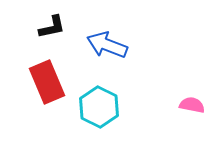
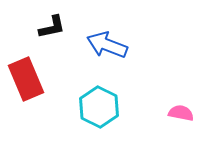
red rectangle: moved 21 px left, 3 px up
pink semicircle: moved 11 px left, 8 px down
